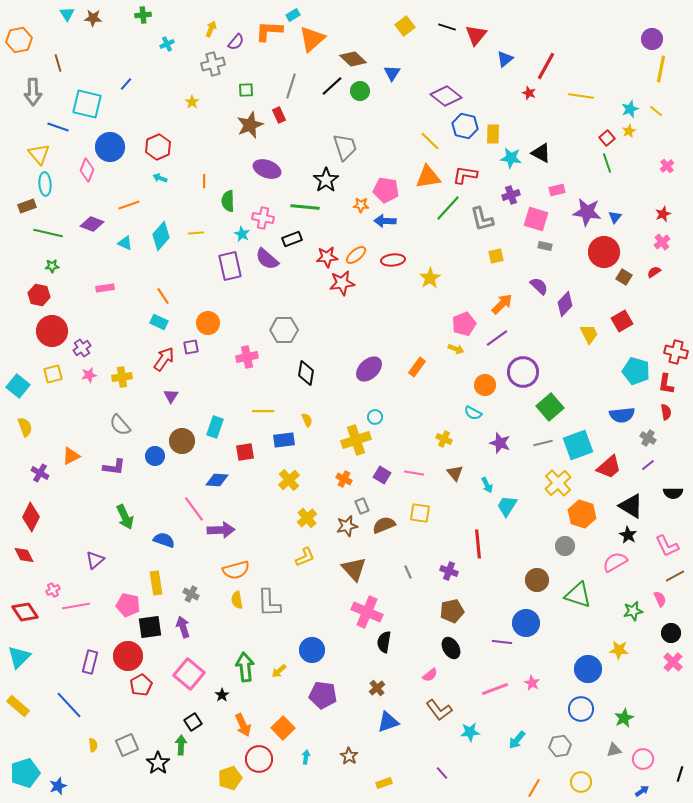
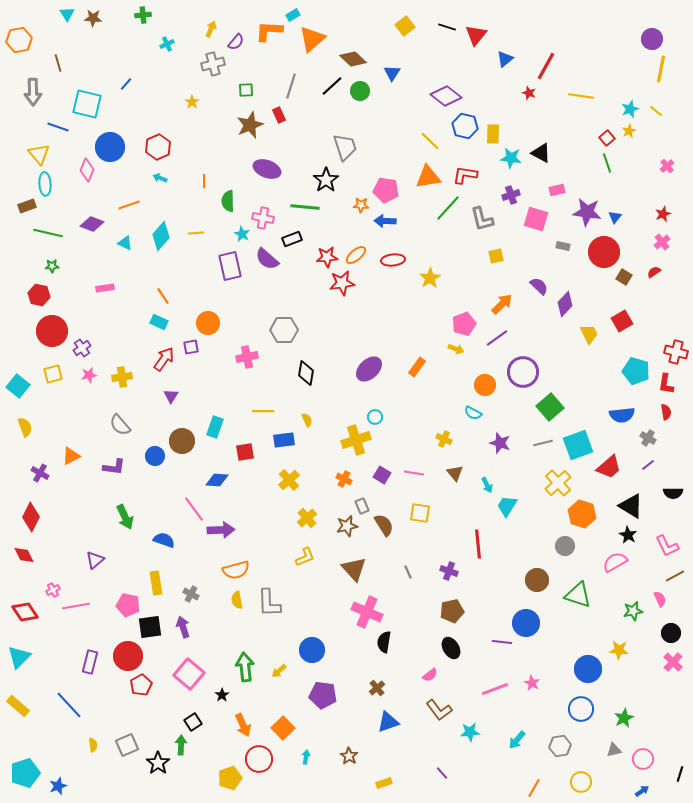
gray rectangle at (545, 246): moved 18 px right
brown semicircle at (384, 525): rotated 80 degrees clockwise
